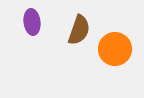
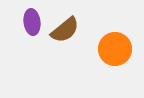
brown semicircle: moved 14 px left; rotated 32 degrees clockwise
